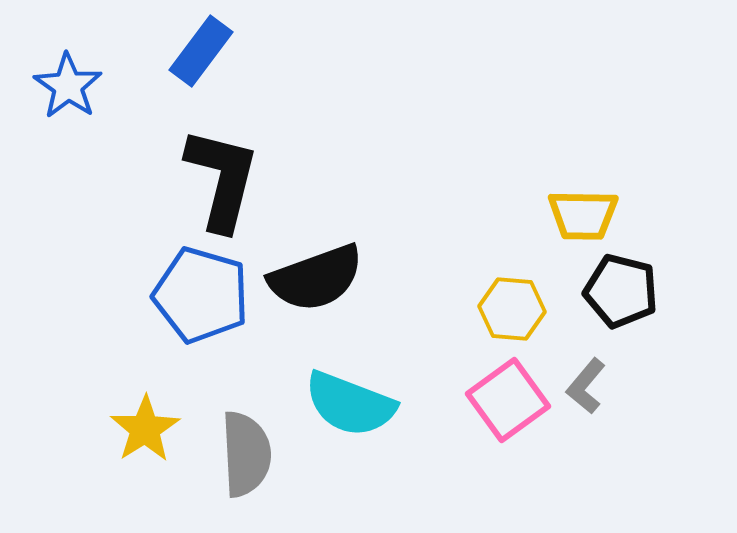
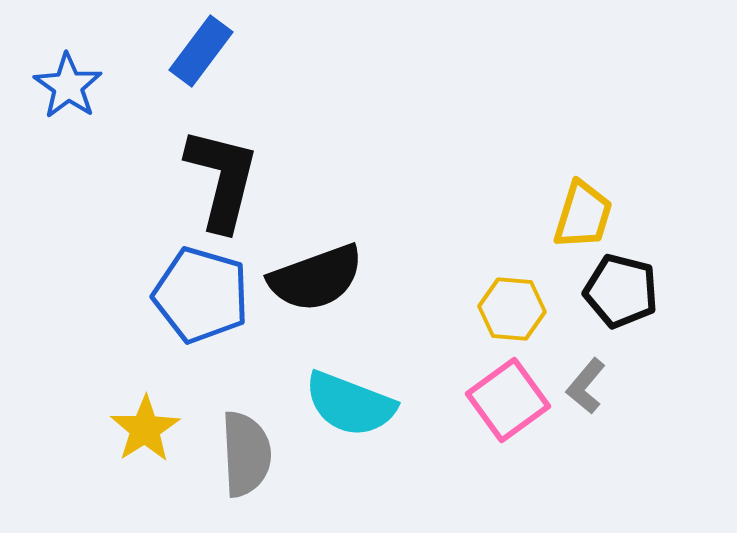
yellow trapezoid: rotated 74 degrees counterclockwise
